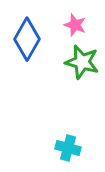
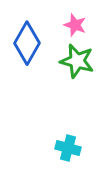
blue diamond: moved 4 px down
green star: moved 5 px left, 1 px up
